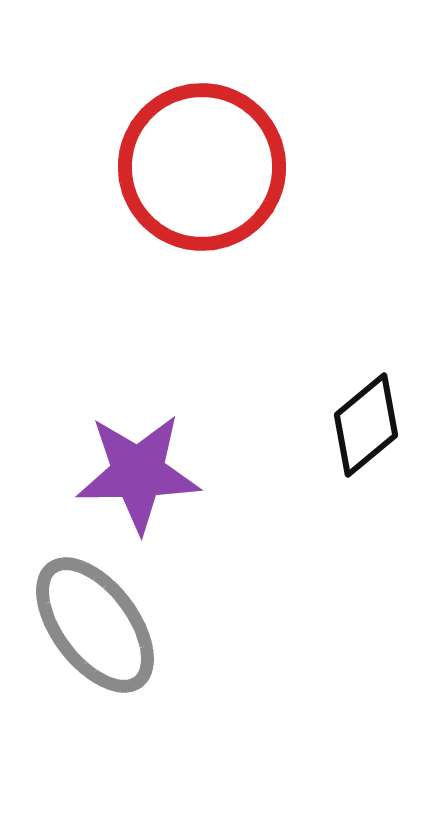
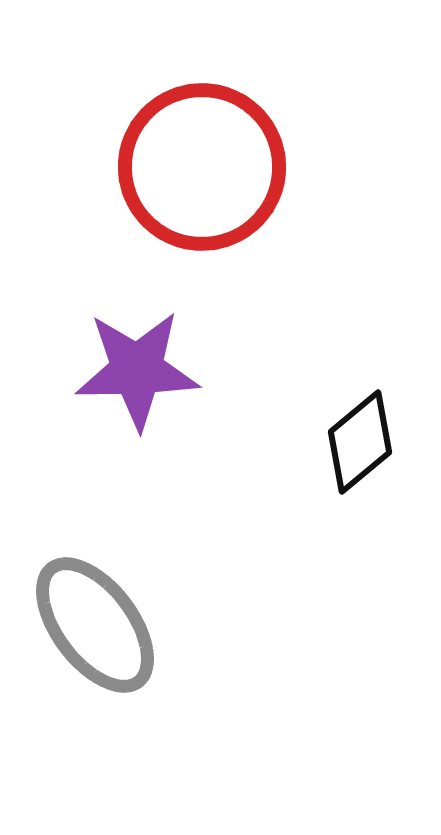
black diamond: moved 6 px left, 17 px down
purple star: moved 1 px left, 103 px up
